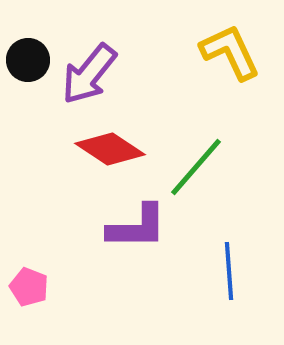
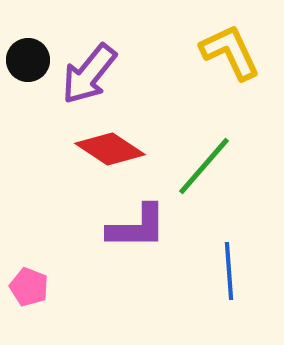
green line: moved 8 px right, 1 px up
